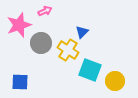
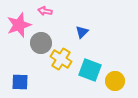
pink arrow: rotated 144 degrees counterclockwise
yellow cross: moved 7 px left, 9 px down
